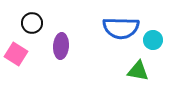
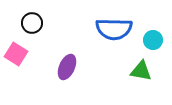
blue semicircle: moved 7 px left, 1 px down
purple ellipse: moved 6 px right, 21 px down; rotated 20 degrees clockwise
green triangle: moved 3 px right
